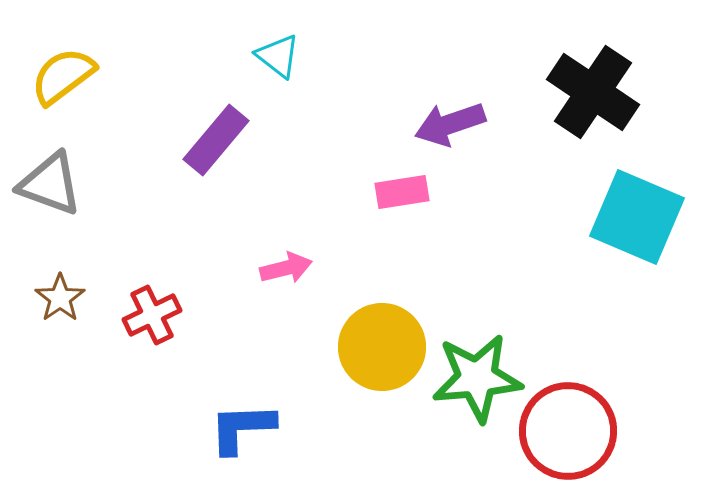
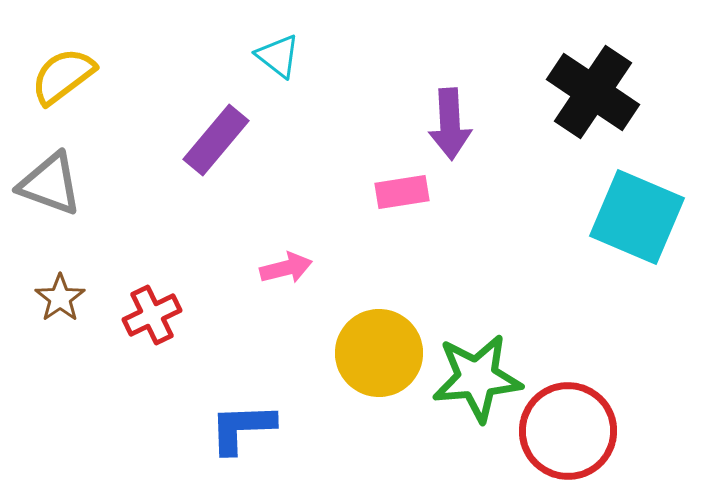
purple arrow: rotated 74 degrees counterclockwise
yellow circle: moved 3 px left, 6 px down
